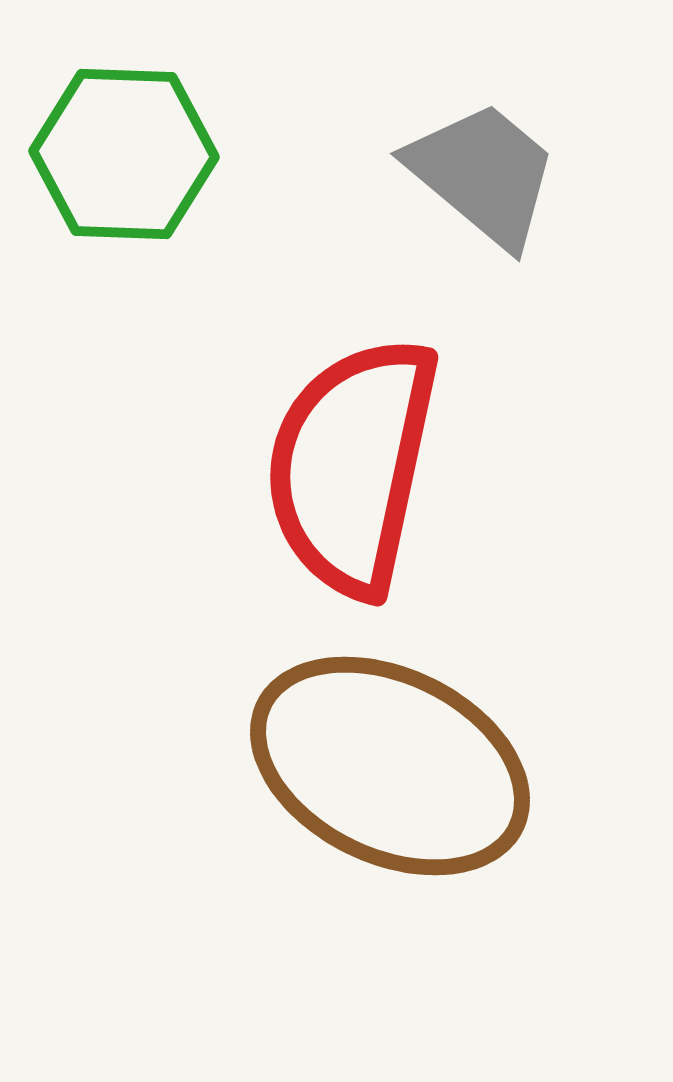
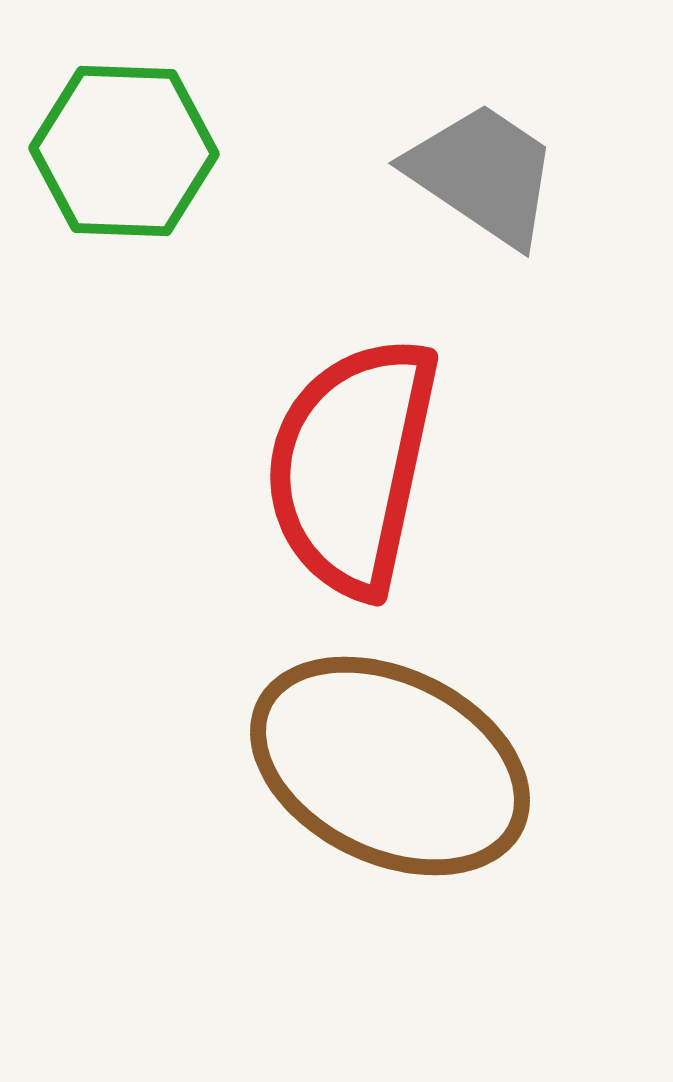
green hexagon: moved 3 px up
gray trapezoid: rotated 6 degrees counterclockwise
